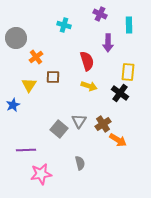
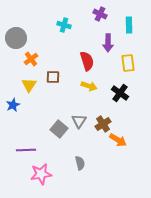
orange cross: moved 5 px left, 2 px down
yellow rectangle: moved 9 px up; rotated 12 degrees counterclockwise
